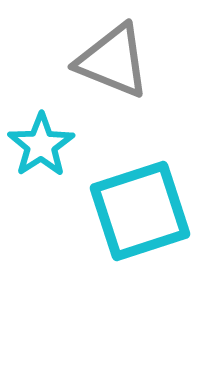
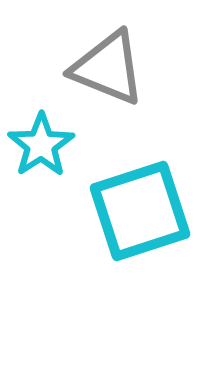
gray triangle: moved 5 px left, 7 px down
